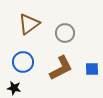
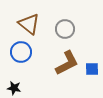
brown triangle: rotated 45 degrees counterclockwise
gray circle: moved 4 px up
blue circle: moved 2 px left, 10 px up
brown L-shape: moved 6 px right, 5 px up
